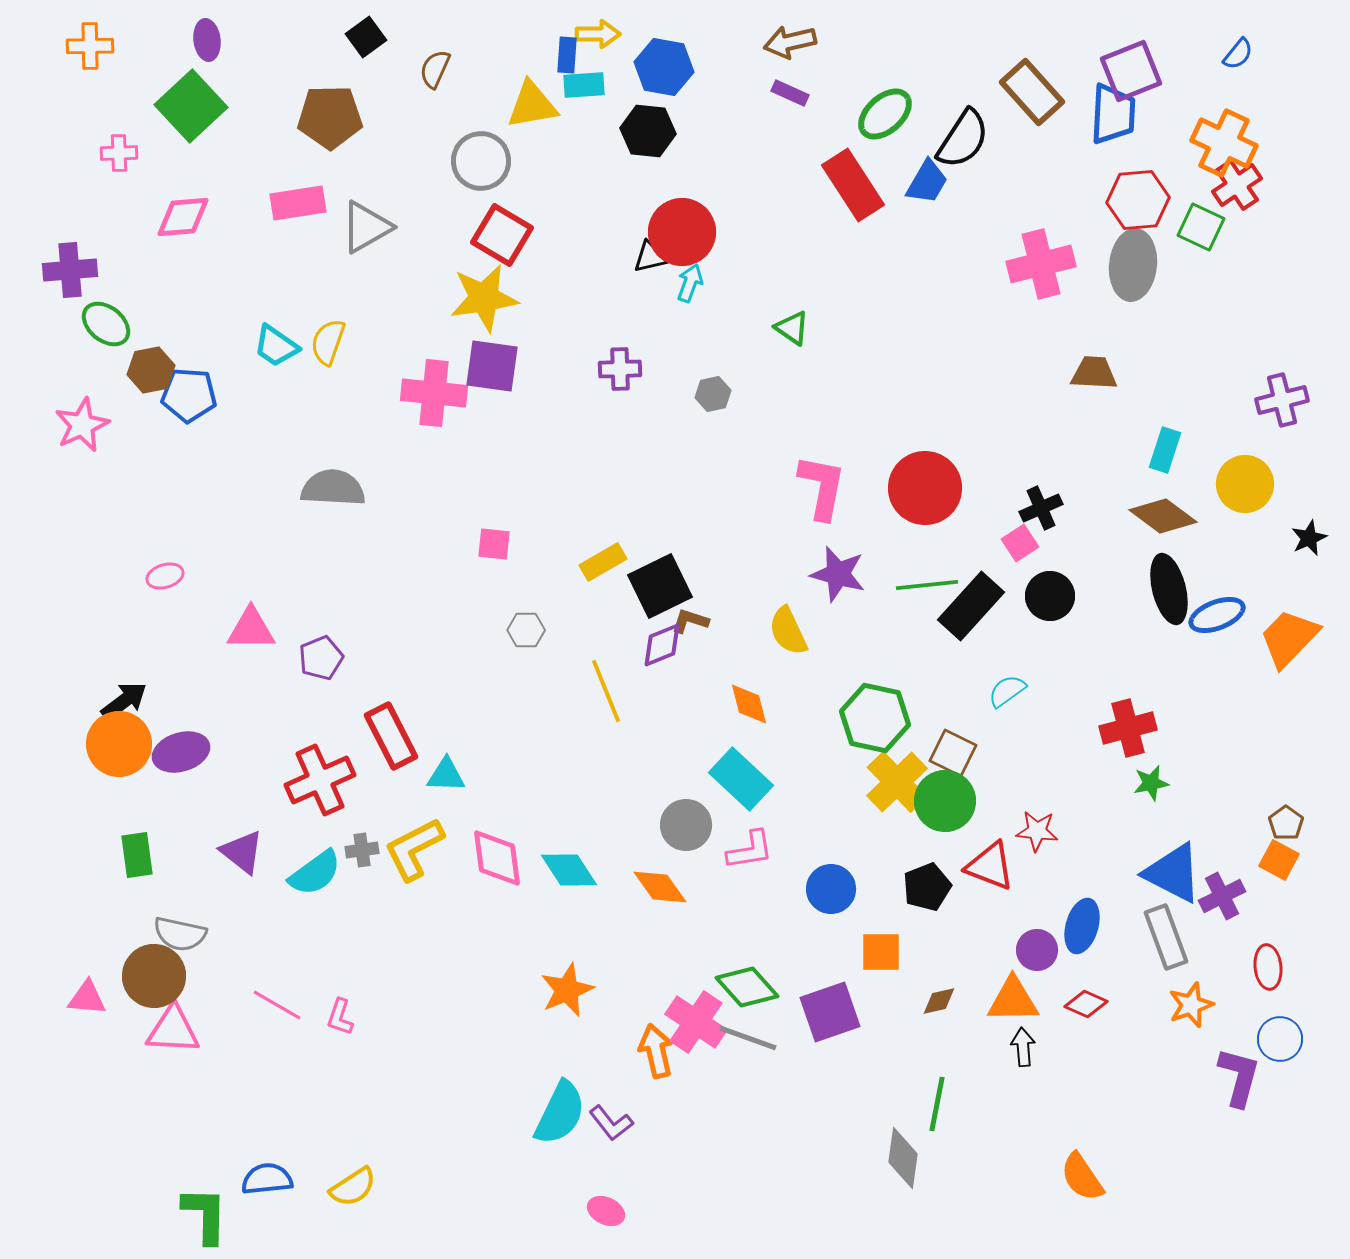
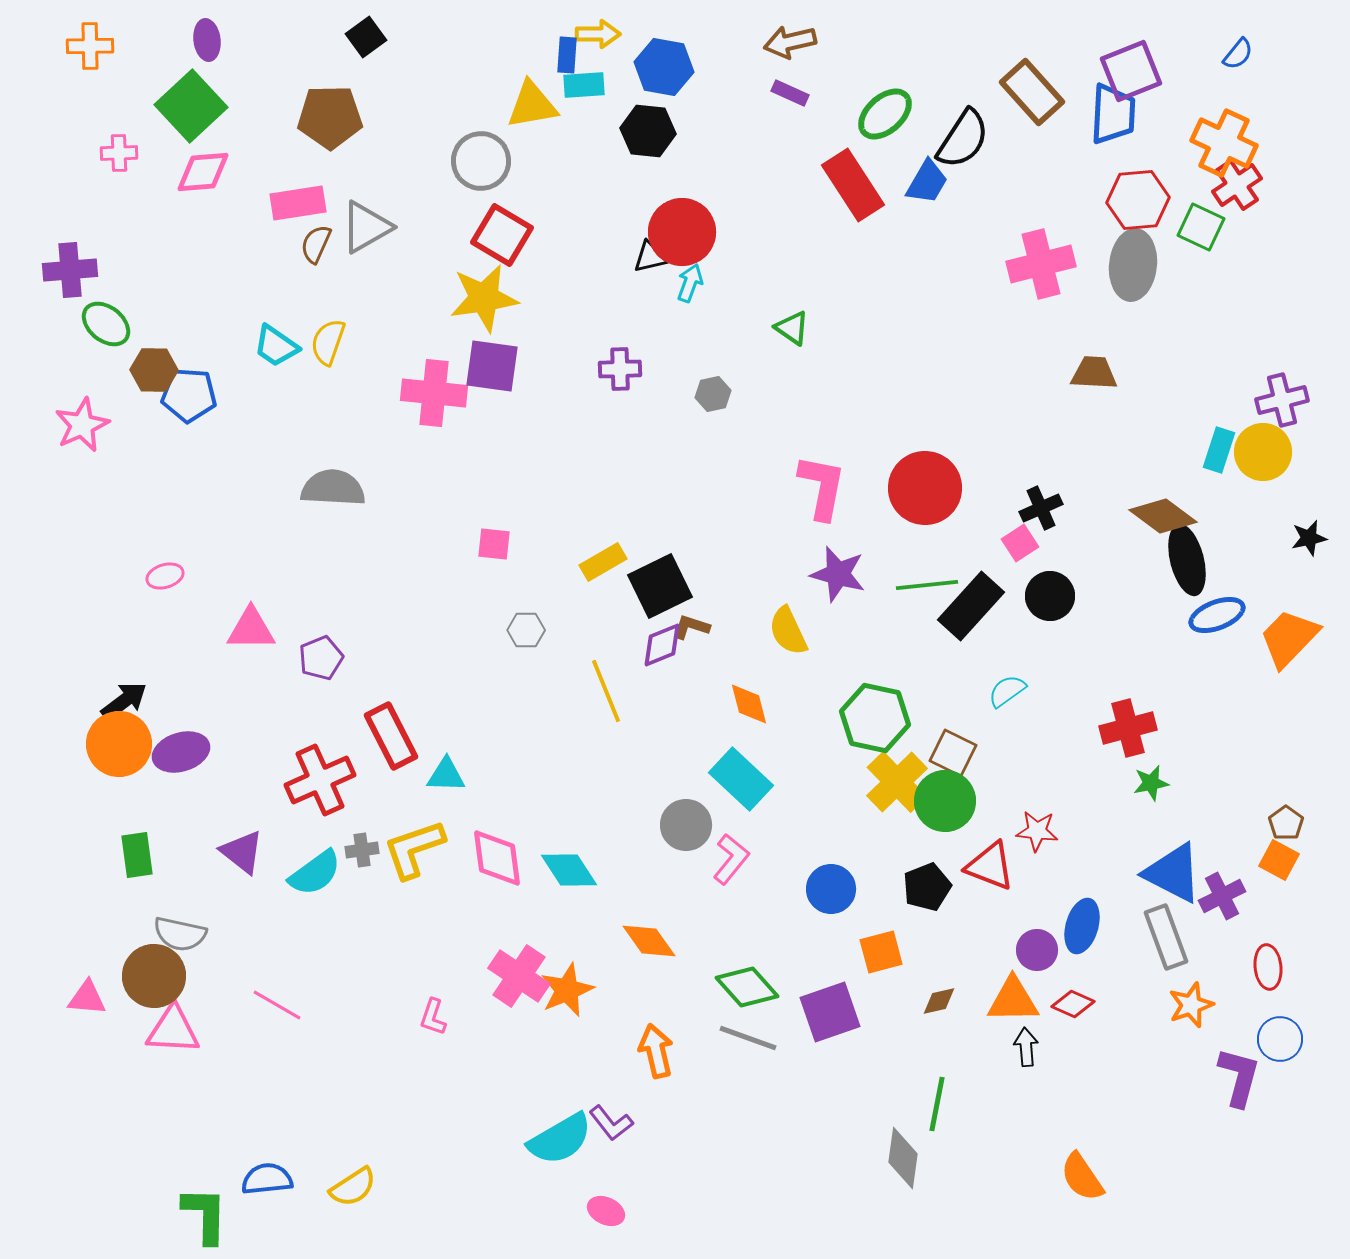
brown semicircle at (435, 69): moved 119 px left, 175 px down
pink diamond at (183, 217): moved 20 px right, 45 px up
brown hexagon at (151, 370): moved 3 px right; rotated 12 degrees clockwise
cyan rectangle at (1165, 450): moved 54 px right
yellow circle at (1245, 484): moved 18 px right, 32 px up
black star at (1309, 538): rotated 12 degrees clockwise
black ellipse at (1169, 589): moved 18 px right, 29 px up
brown L-shape at (690, 621): moved 1 px right, 6 px down
yellow L-shape at (414, 849): rotated 8 degrees clockwise
pink L-shape at (750, 850): moved 19 px left, 9 px down; rotated 42 degrees counterclockwise
orange diamond at (660, 887): moved 11 px left, 54 px down
orange square at (881, 952): rotated 15 degrees counterclockwise
red diamond at (1086, 1004): moved 13 px left
pink L-shape at (340, 1017): moved 93 px right
pink cross at (696, 1022): moved 177 px left, 46 px up
black arrow at (1023, 1047): moved 3 px right
cyan semicircle at (560, 1113): moved 26 px down; rotated 34 degrees clockwise
